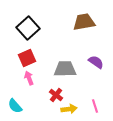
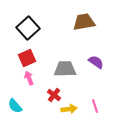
red cross: moved 2 px left
